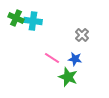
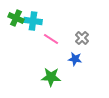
gray cross: moved 3 px down
pink line: moved 1 px left, 19 px up
green star: moved 17 px left; rotated 18 degrees counterclockwise
